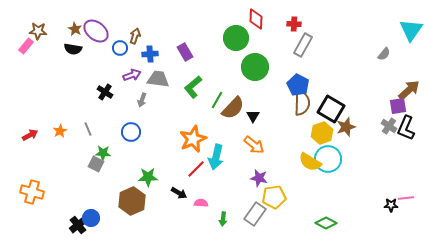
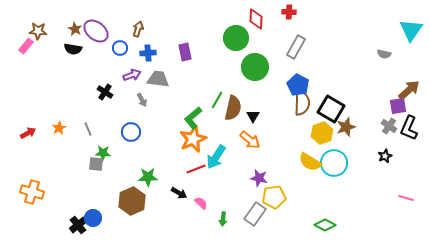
red cross at (294, 24): moved 5 px left, 12 px up
brown arrow at (135, 36): moved 3 px right, 7 px up
gray rectangle at (303, 45): moved 7 px left, 2 px down
purple rectangle at (185, 52): rotated 18 degrees clockwise
blue cross at (150, 54): moved 2 px left, 1 px up
gray semicircle at (384, 54): rotated 64 degrees clockwise
green L-shape at (193, 87): moved 31 px down
gray arrow at (142, 100): rotated 48 degrees counterclockwise
brown semicircle at (233, 108): rotated 30 degrees counterclockwise
black L-shape at (406, 128): moved 3 px right
orange star at (60, 131): moved 1 px left, 3 px up
red arrow at (30, 135): moved 2 px left, 2 px up
orange arrow at (254, 145): moved 4 px left, 5 px up
cyan arrow at (216, 157): rotated 20 degrees clockwise
cyan circle at (328, 159): moved 6 px right, 4 px down
gray square at (96, 164): rotated 21 degrees counterclockwise
red line at (196, 169): rotated 24 degrees clockwise
pink line at (406, 198): rotated 21 degrees clockwise
pink semicircle at (201, 203): rotated 40 degrees clockwise
black star at (391, 205): moved 6 px left, 49 px up; rotated 24 degrees counterclockwise
blue circle at (91, 218): moved 2 px right
green diamond at (326, 223): moved 1 px left, 2 px down
